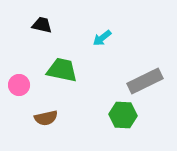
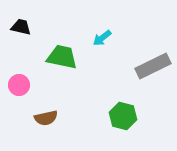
black trapezoid: moved 21 px left, 2 px down
green trapezoid: moved 13 px up
gray rectangle: moved 8 px right, 15 px up
green hexagon: moved 1 px down; rotated 12 degrees clockwise
